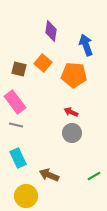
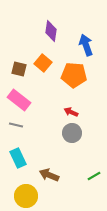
pink rectangle: moved 4 px right, 2 px up; rotated 15 degrees counterclockwise
